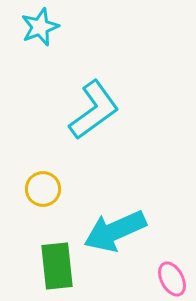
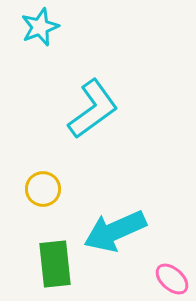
cyan L-shape: moved 1 px left, 1 px up
green rectangle: moved 2 px left, 2 px up
pink ellipse: rotated 20 degrees counterclockwise
